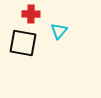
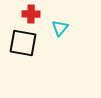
cyan triangle: moved 1 px right, 3 px up
